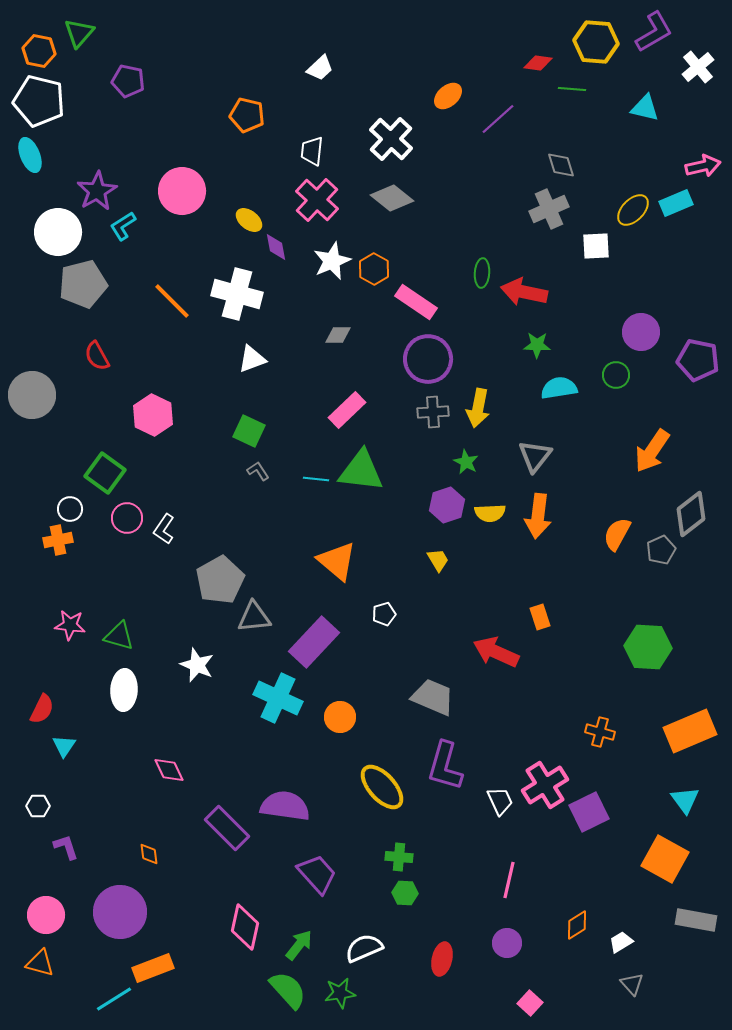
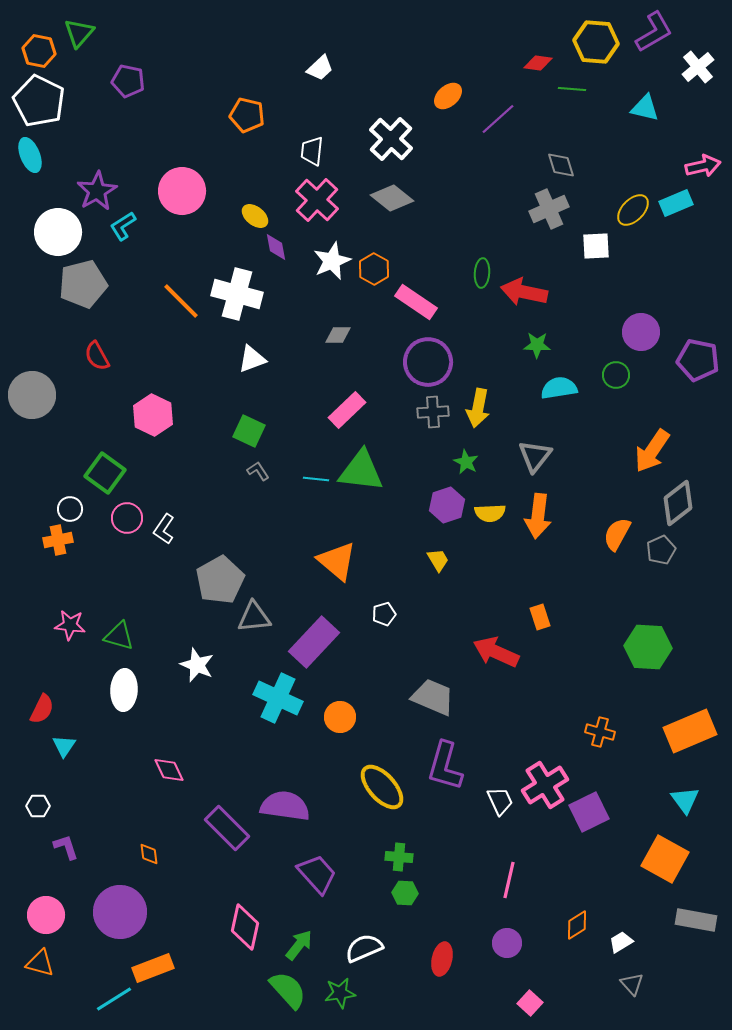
white pentagon at (39, 101): rotated 12 degrees clockwise
yellow ellipse at (249, 220): moved 6 px right, 4 px up
orange line at (172, 301): moved 9 px right
purple circle at (428, 359): moved 3 px down
gray diamond at (691, 514): moved 13 px left, 11 px up
